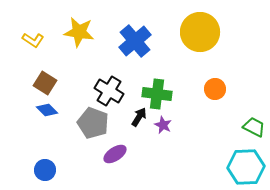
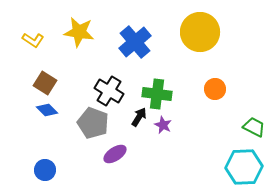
blue cross: moved 1 px down
cyan hexagon: moved 2 px left
